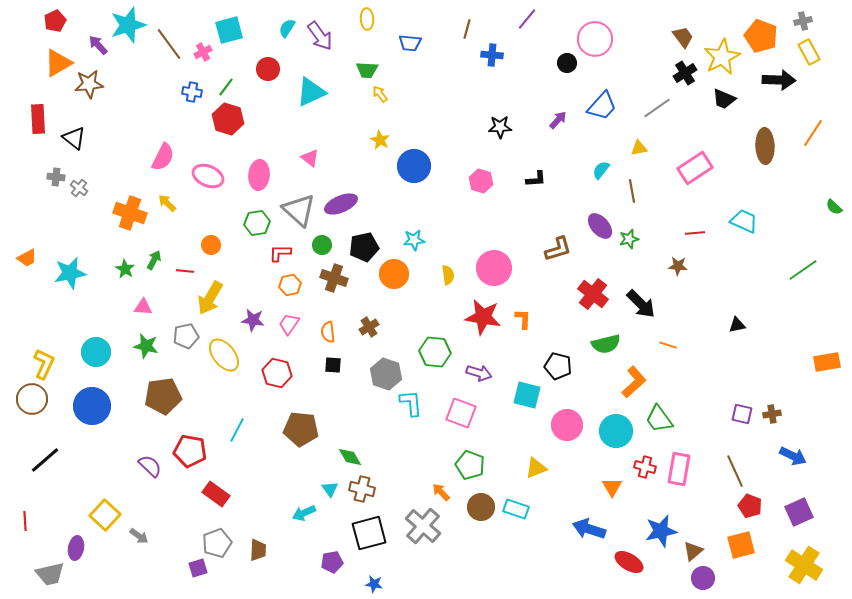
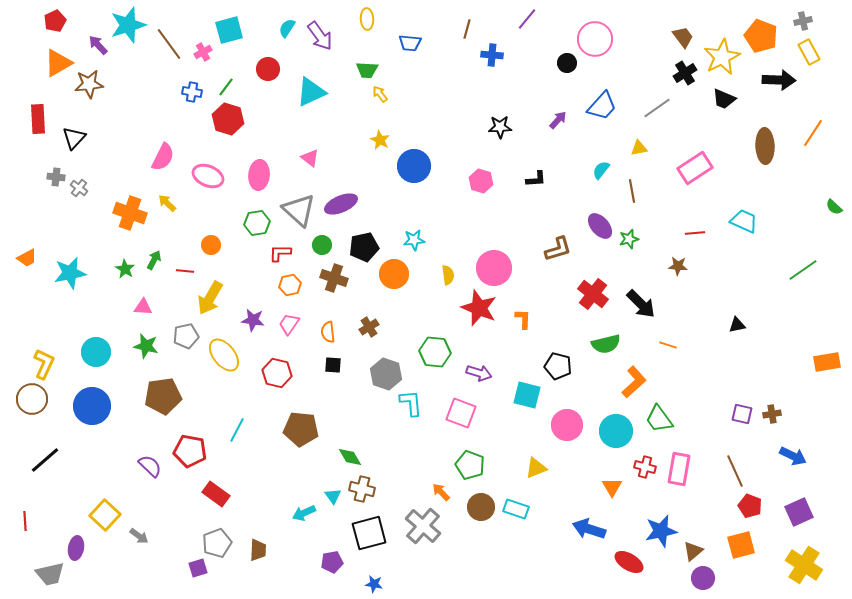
black triangle at (74, 138): rotated 35 degrees clockwise
red star at (483, 317): moved 4 px left, 9 px up; rotated 12 degrees clockwise
cyan triangle at (330, 489): moved 3 px right, 7 px down
